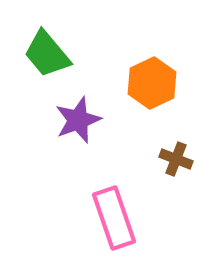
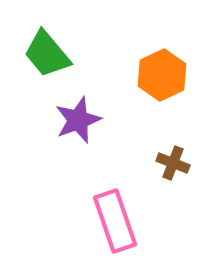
orange hexagon: moved 10 px right, 8 px up
brown cross: moved 3 px left, 4 px down
pink rectangle: moved 1 px right, 3 px down
